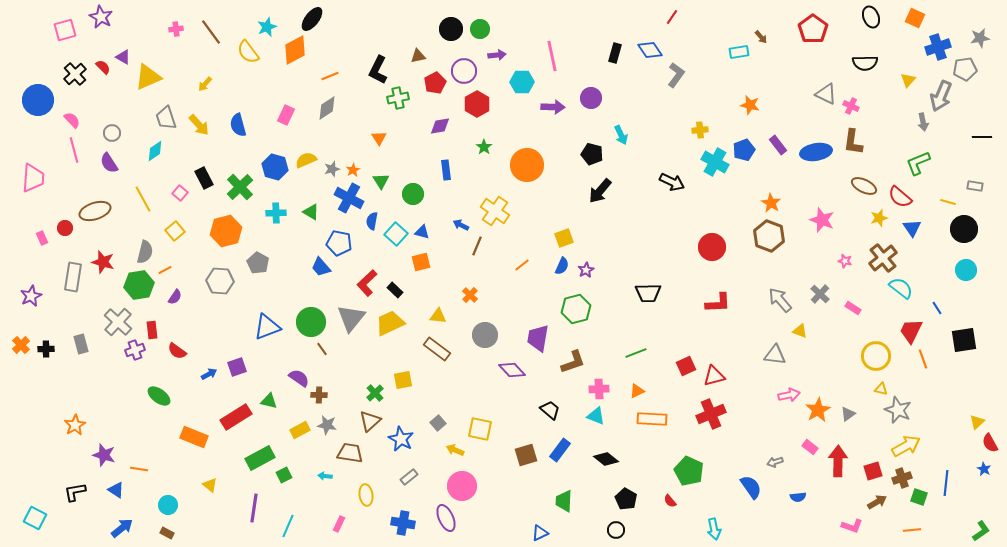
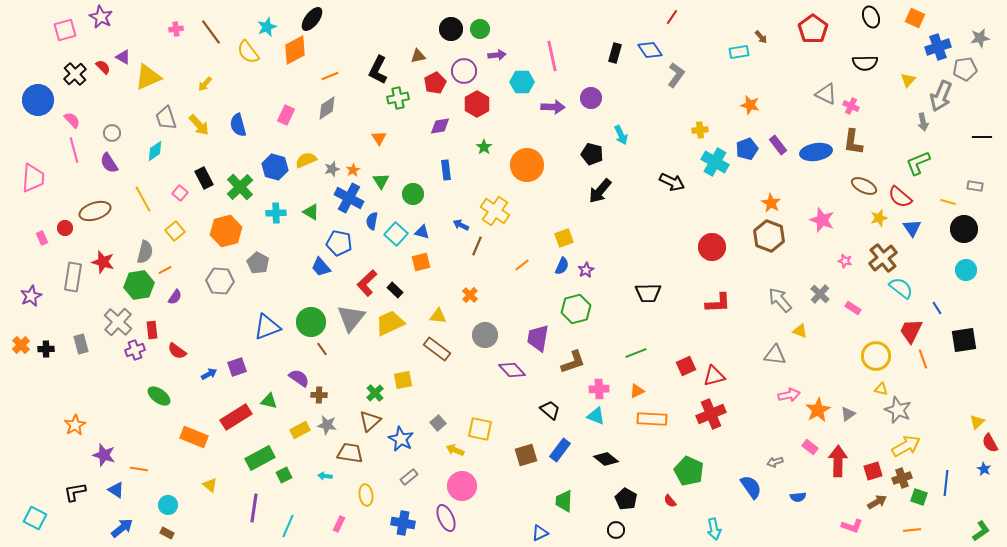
blue pentagon at (744, 150): moved 3 px right, 1 px up
